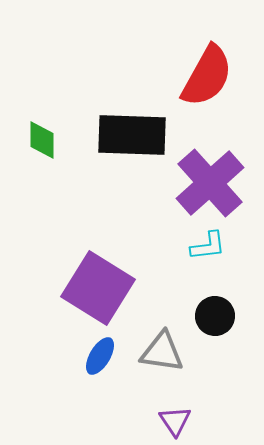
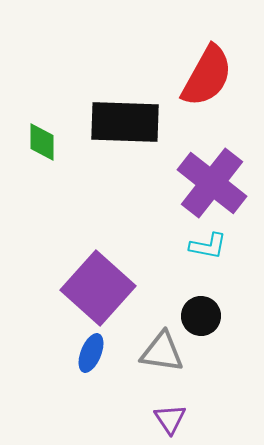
black rectangle: moved 7 px left, 13 px up
green diamond: moved 2 px down
purple cross: moved 2 px right; rotated 10 degrees counterclockwise
cyan L-shape: rotated 18 degrees clockwise
purple square: rotated 10 degrees clockwise
black circle: moved 14 px left
blue ellipse: moved 9 px left, 3 px up; rotated 9 degrees counterclockwise
purple triangle: moved 5 px left, 2 px up
